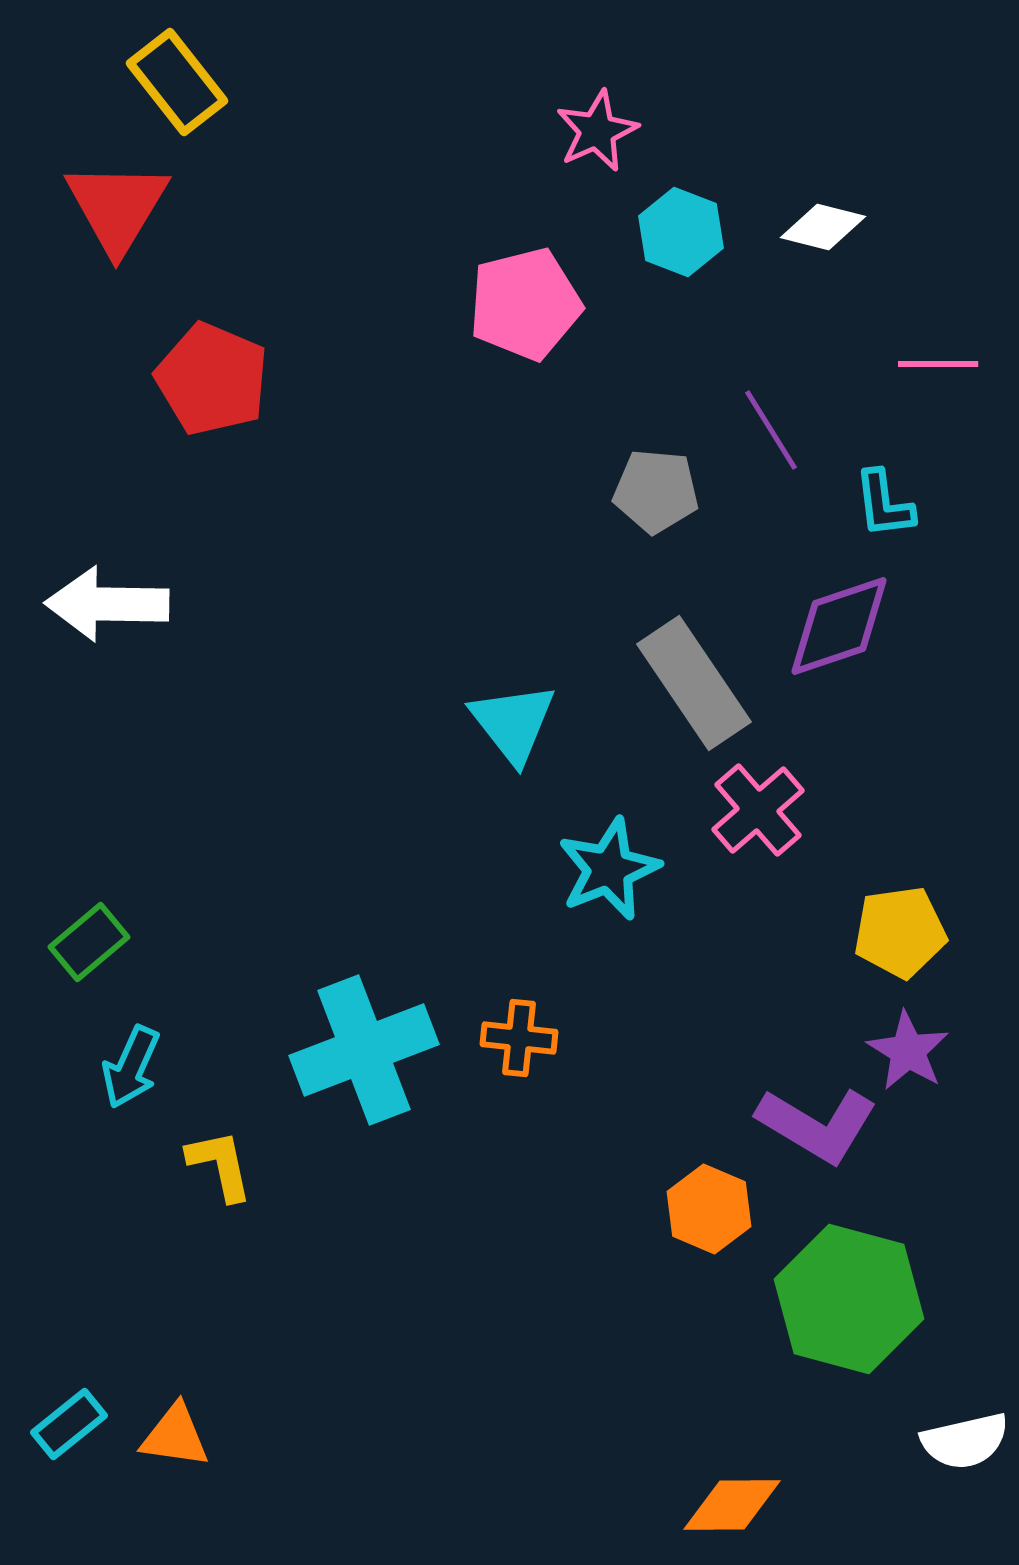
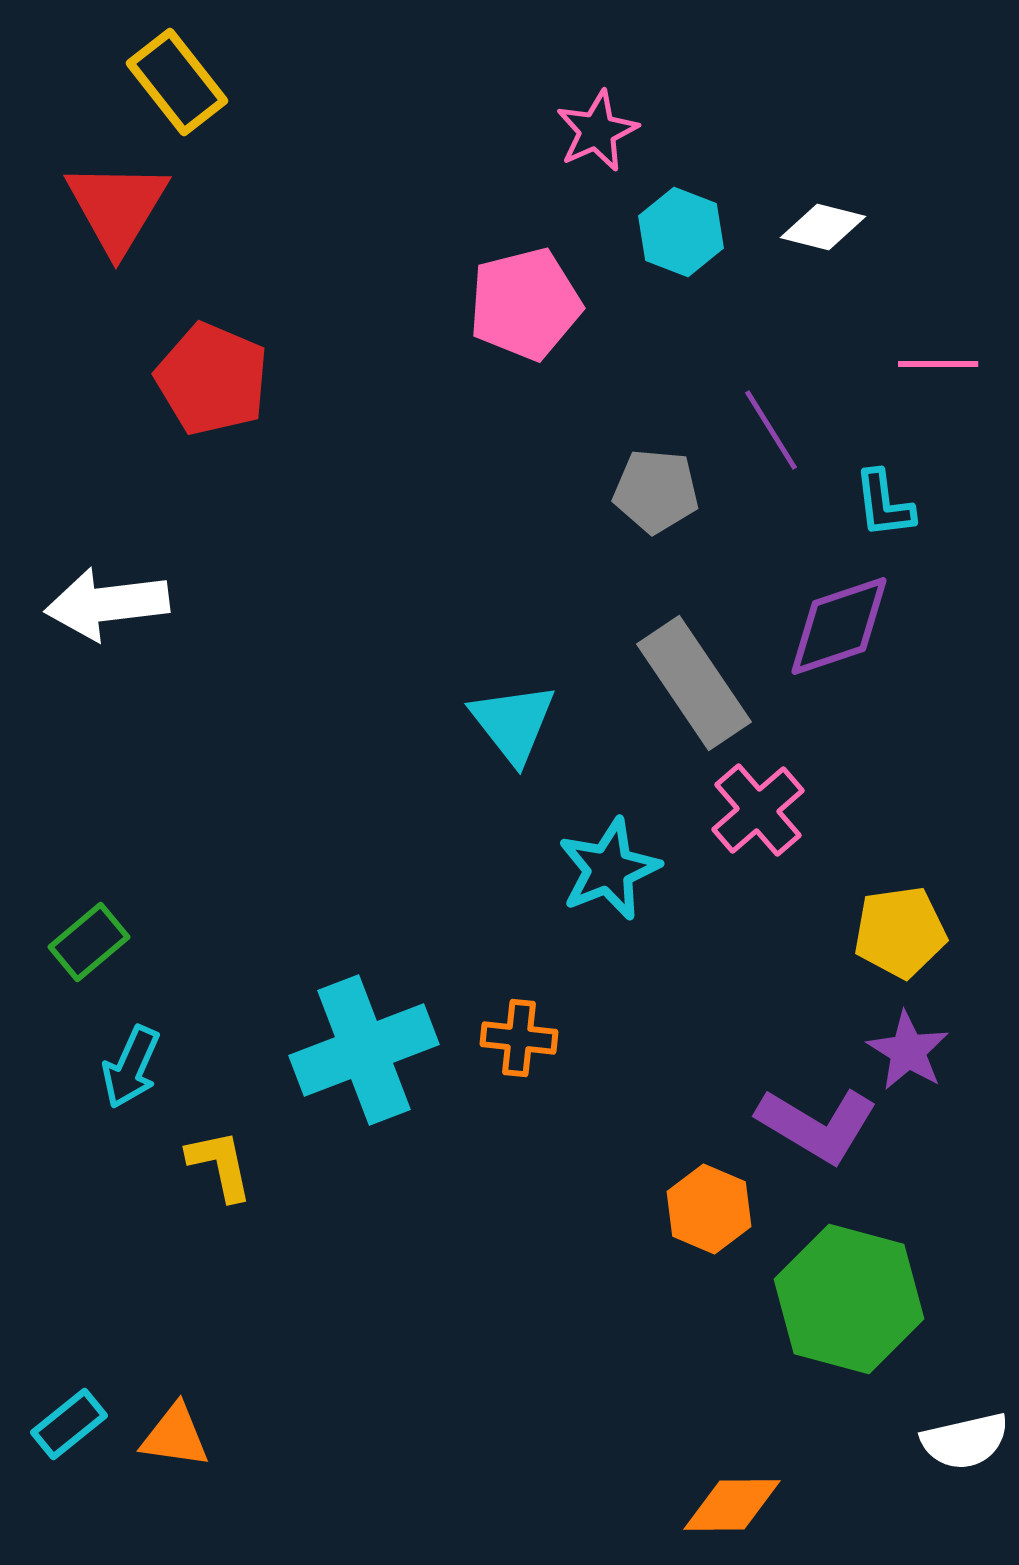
white arrow: rotated 8 degrees counterclockwise
